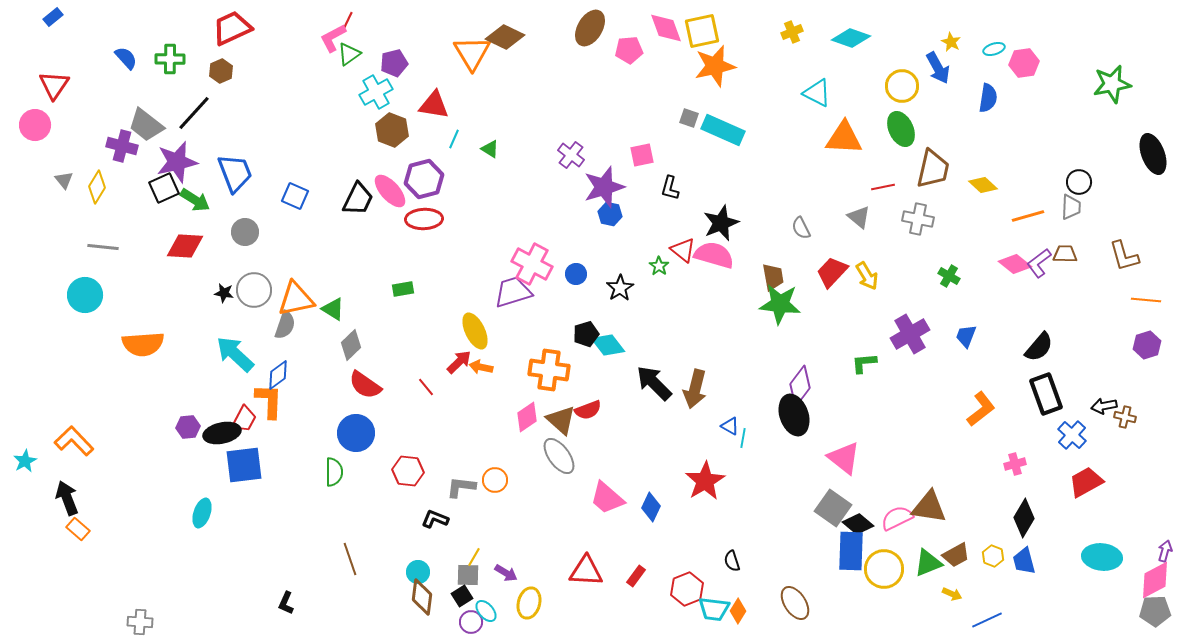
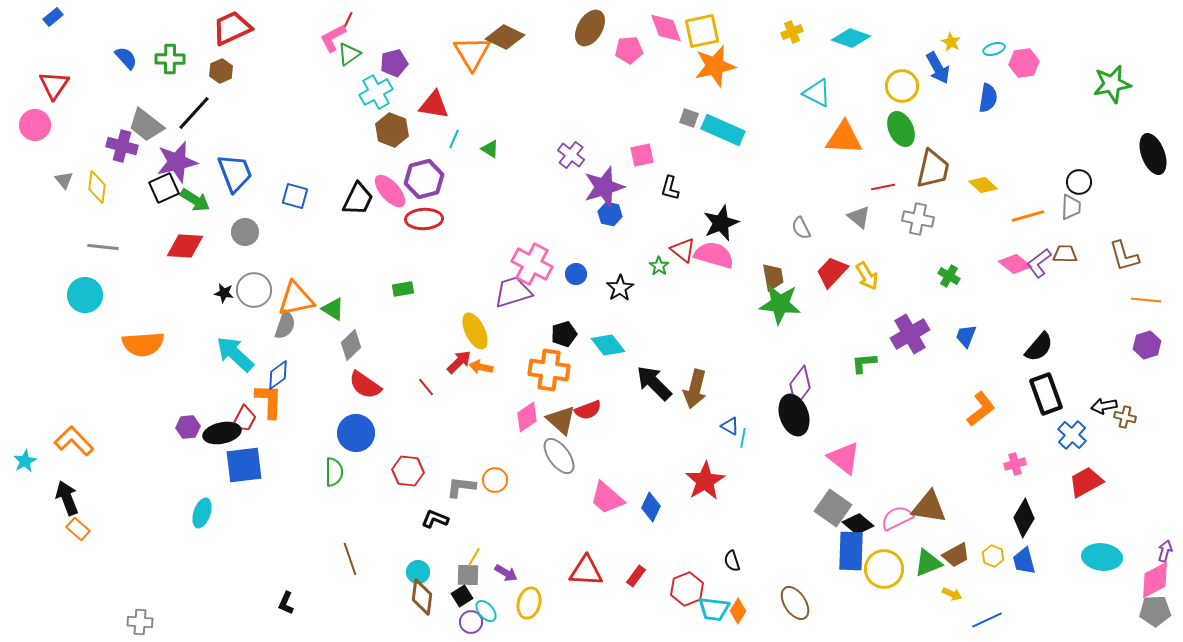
yellow diamond at (97, 187): rotated 24 degrees counterclockwise
blue square at (295, 196): rotated 8 degrees counterclockwise
black pentagon at (586, 334): moved 22 px left
